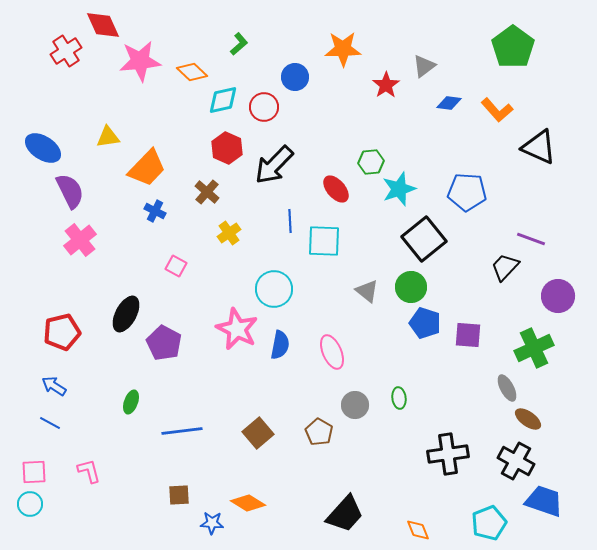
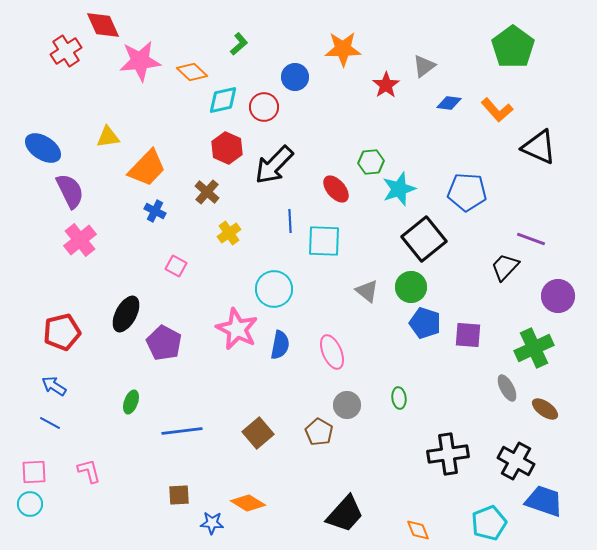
gray circle at (355, 405): moved 8 px left
brown ellipse at (528, 419): moved 17 px right, 10 px up
